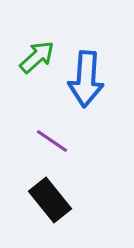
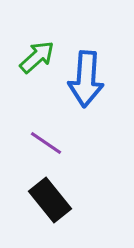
purple line: moved 6 px left, 2 px down
